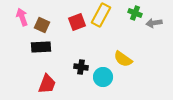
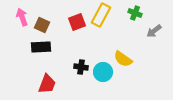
gray arrow: moved 8 px down; rotated 28 degrees counterclockwise
cyan circle: moved 5 px up
